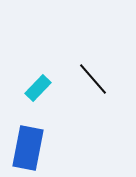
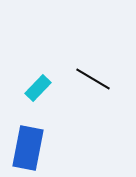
black line: rotated 18 degrees counterclockwise
